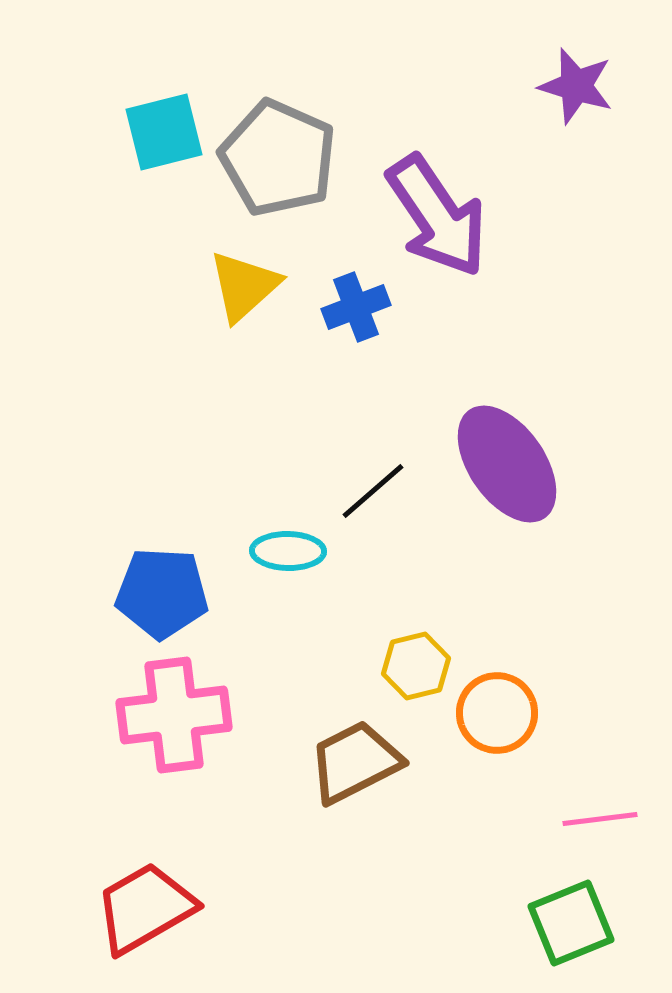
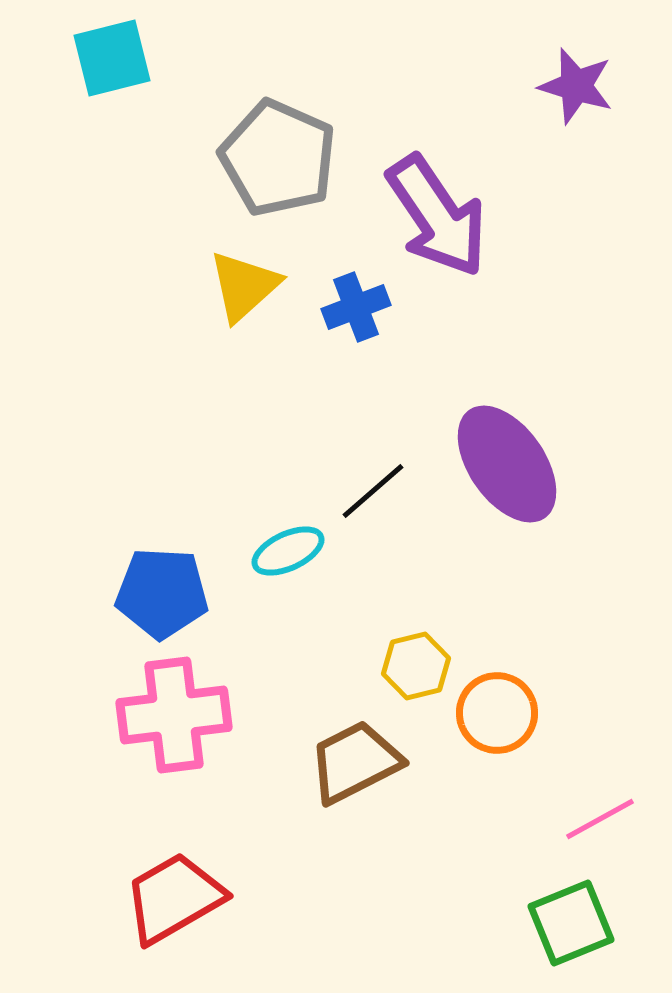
cyan square: moved 52 px left, 74 px up
cyan ellipse: rotated 26 degrees counterclockwise
pink line: rotated 22 degrees counterclockwise
red trapezoid: moved 29 px right, 10 px up
